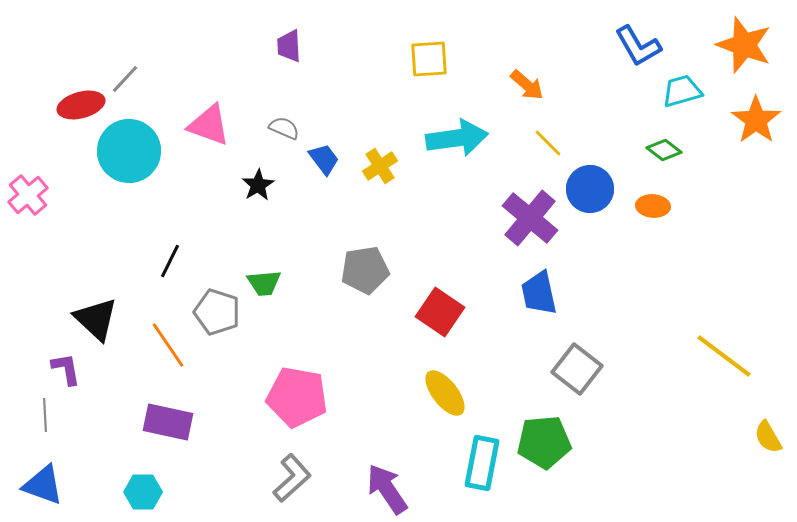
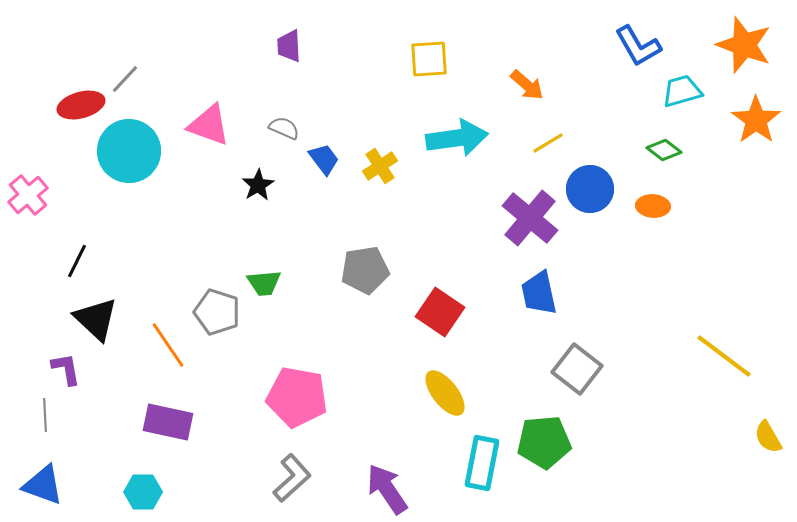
yellow line at (548, 143): rotated 76 degrees counterclockwise
black line at (170, 261): moved 93 px left
